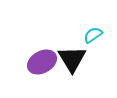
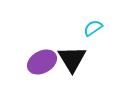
cyan semicircle: moved 7 px up
